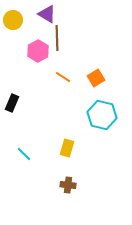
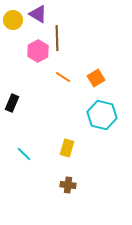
purple triangle: moved 9 px left
